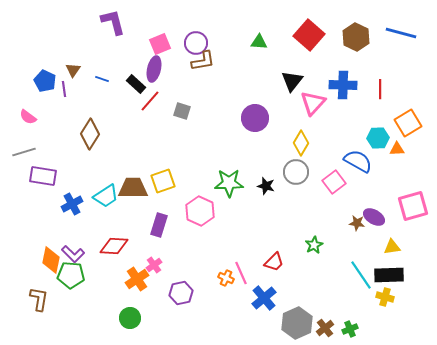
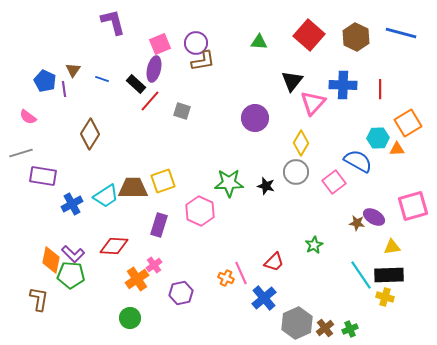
gray line at (24, 152): moved 3 px left, 1 px down
